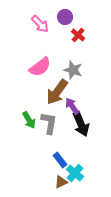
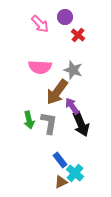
pink semicircle: rotated 40 degrees clockwise
green arrow: rotated 18 degrees clockwise
